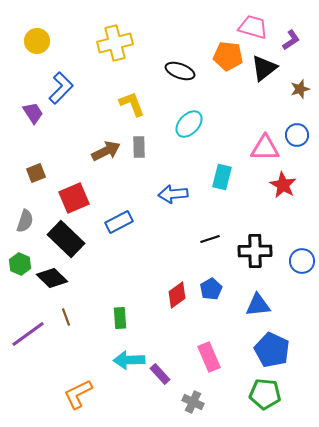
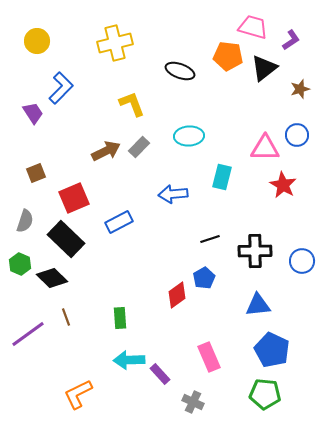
cyan ellipse at (189, 124): moved 12 px down; rotated 44 degrees clockwise
gray rectangle at (139, 147): rotated 45 degrees clockwise
blue pentagon at (211, 289): moved 7 px left, 11 px up
